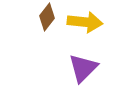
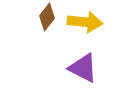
purple triangle: rotated 48 degrees counterclockwise
